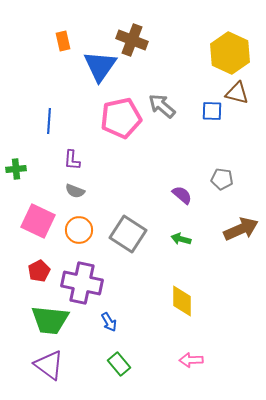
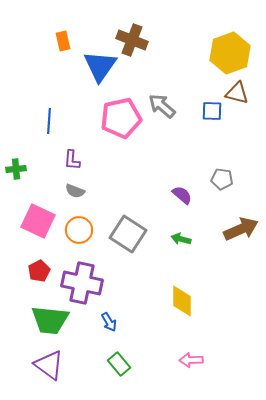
yellow hexagon: rotated 15 degrees clockwise
